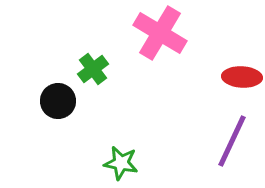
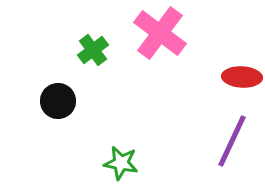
pink cross: rotated 6 degrees clockwise
green cross: moved 19 px up
